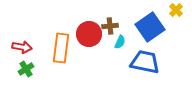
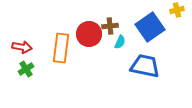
yellow cross: moved 1 px right; rotated 32 degrees clockwise
blue trapezoid: moved 4 px down
